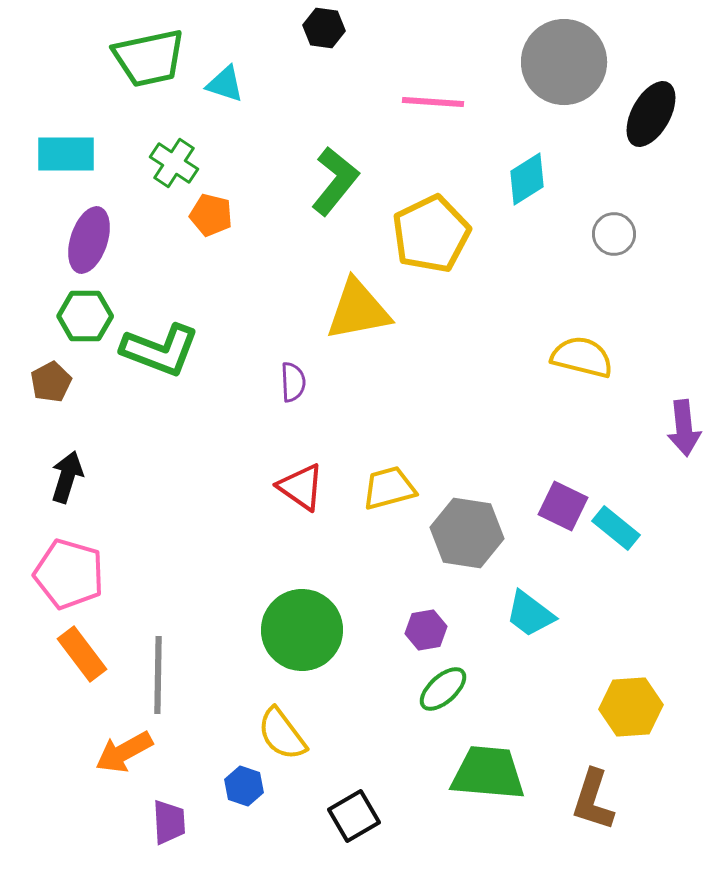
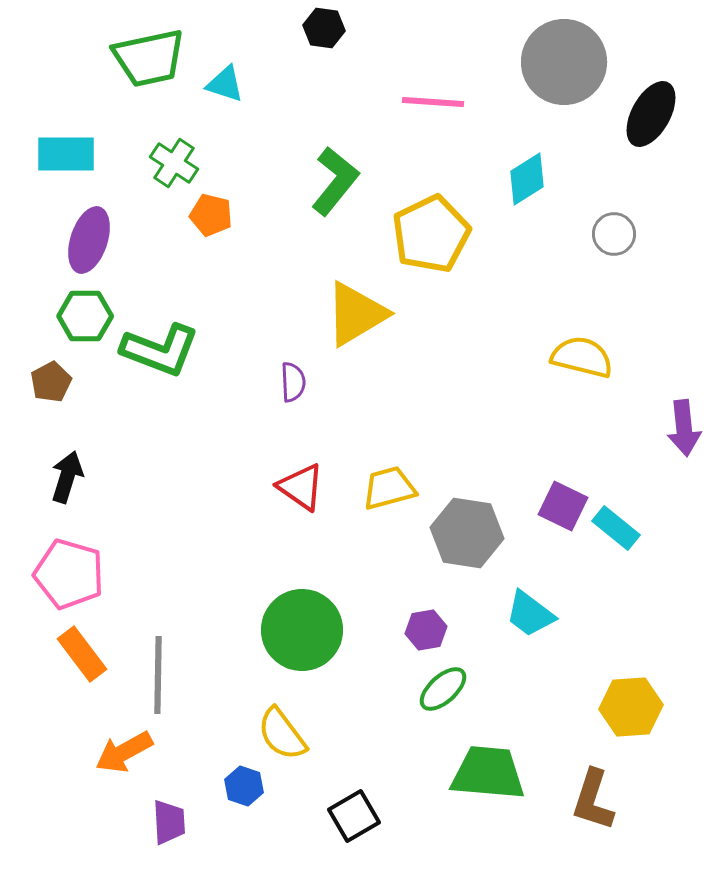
yellow triangle at (358, 310): moved 2 px left, 4 px down; rotated 20 degrees counterclockwise
